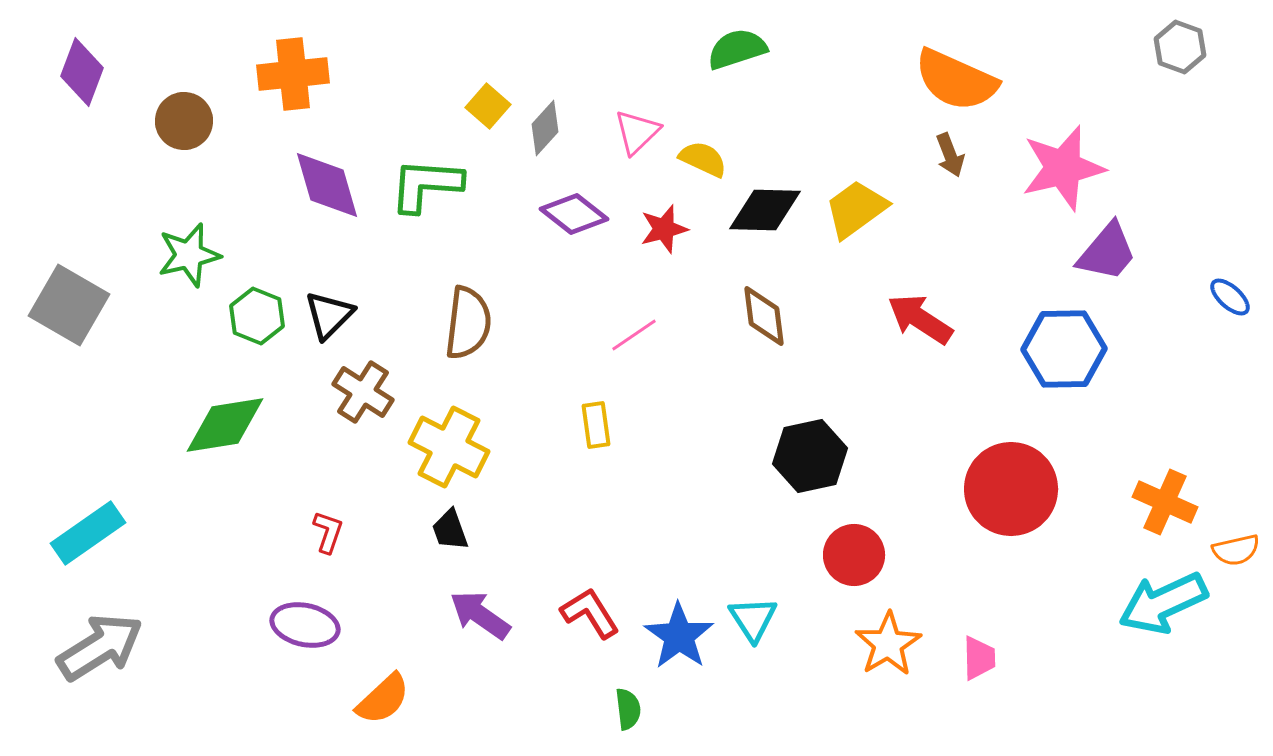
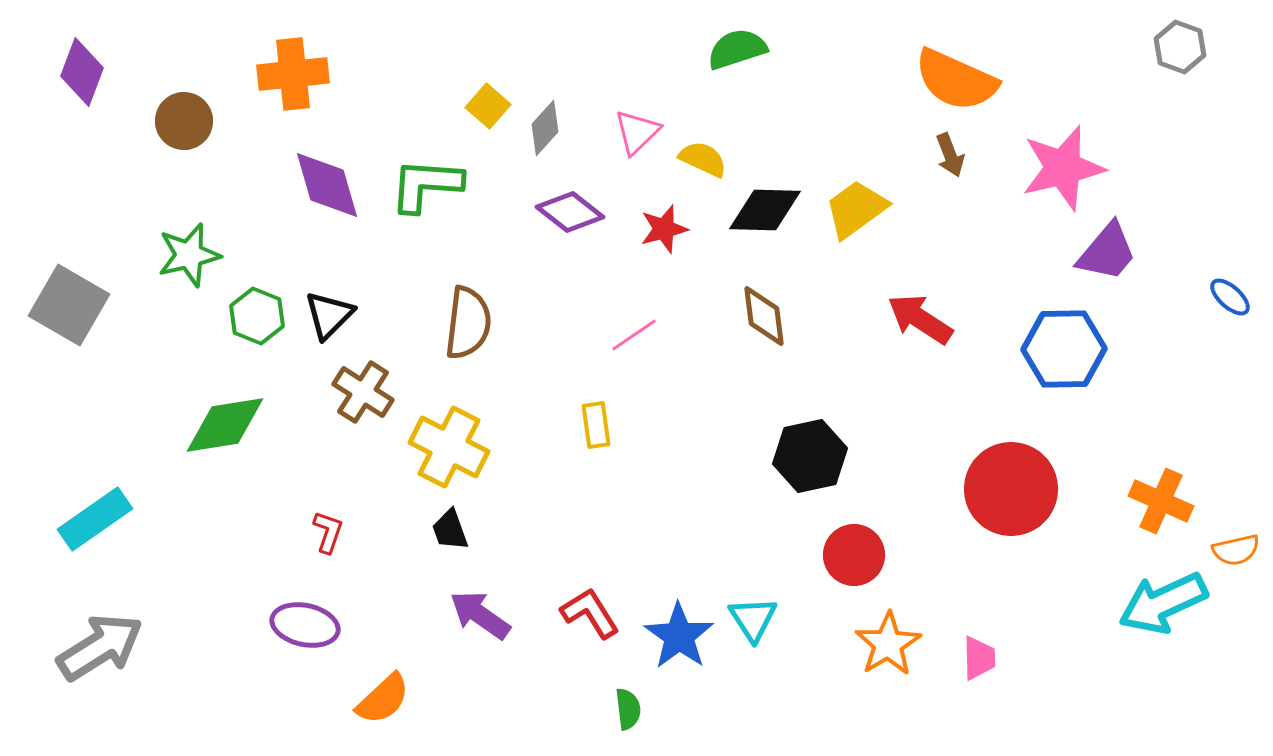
purple diamond at (574, 214): moved 4 px left, 2 px up
orange cross at (1165, 502): moved 4 px left, 1 px up
cyan rectangle at (88, 533): moved 7 px right, 14 px up
